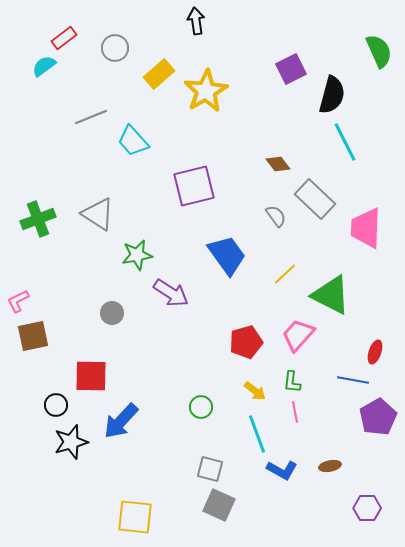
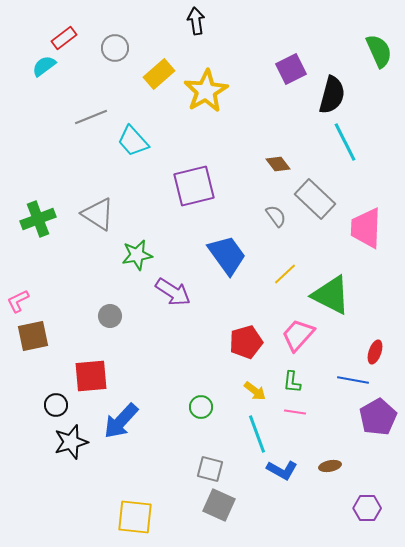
purple arrow at (171, 293): moved 2 px right, 1 px up
gray circle at (112, 313): moved 2 px left, 3 px down
red square at (91, 376): rotated 6 degrees counterclockwise
pink line at (295, 412): rotated 70 degrees counterclockwise
